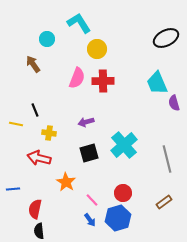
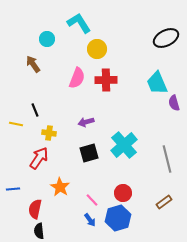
red cross: moved 3 px right, 1 px up
red arrow: rotated 110 degrees clockwise
orange star: moved 6 px left, 5 px down
